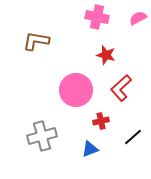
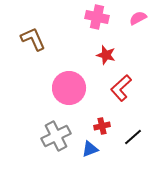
brown L-shape: moved 3 px left, 2 px up; rotated 56 degrees clockwise
pink circle: moved 7 px left, 2 px up
red cross: moved 1 px right, 5 px down
gray cross: moved 14 px right; rotated 12 degrees counterclockwise
